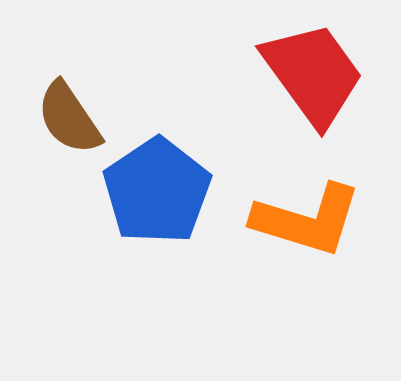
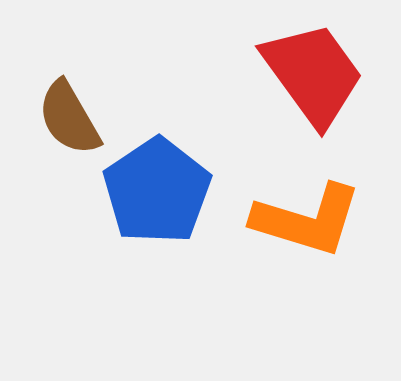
brown semicircle: rotated 4 degrees clockwise
